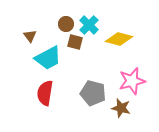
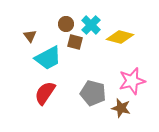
cyan cross: moved 2 px right
yellow diamond: moved 1 px right, 2 px up
red semicircle: rotated 25 degrees clockwise
